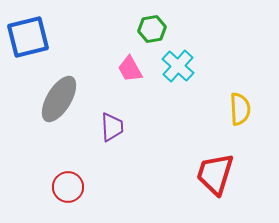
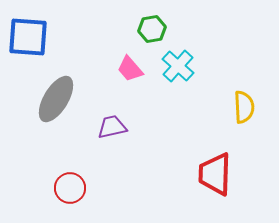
blue square: rotated 18 degrees clockwise
pink trapezoid: rotated 12 degrees counterclockwise
gray ellipse: moved 3 px left
yellow semicircle: moved 4 px right, 2 px up
purple trapezoid: rotated 100 degrees counterclockwise
red trapezoid: rotated 15 degrees counterclockwise
red circle: moved 2 px right, 1 px down
